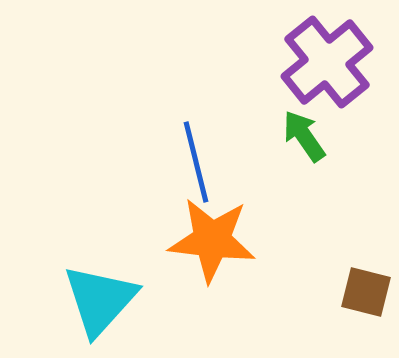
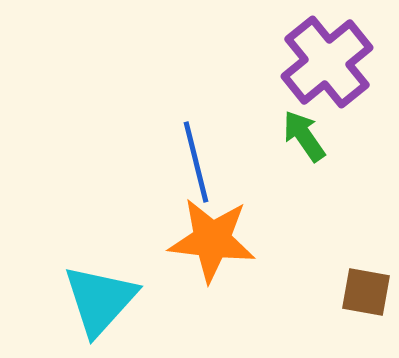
brown square: rotated 4 degrees counterclockwise
